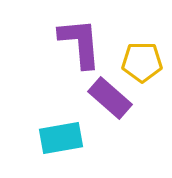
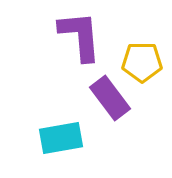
purple L-shape: moved 7 px up
purple rectangle: rotated 12 degrees clockwise
